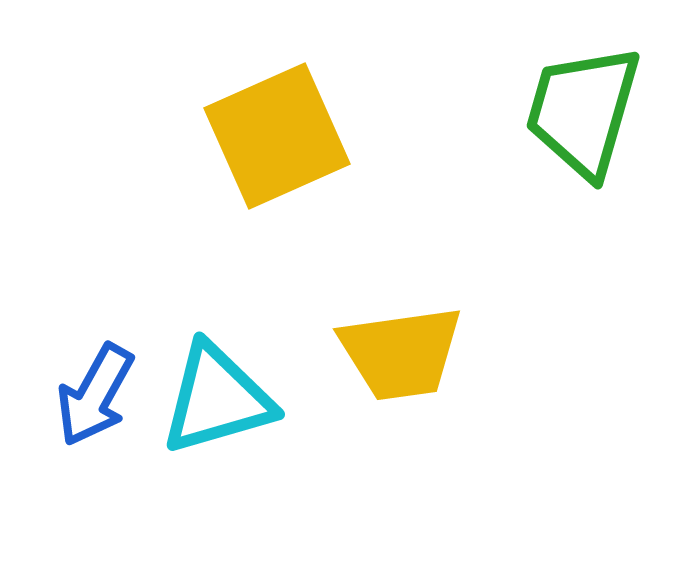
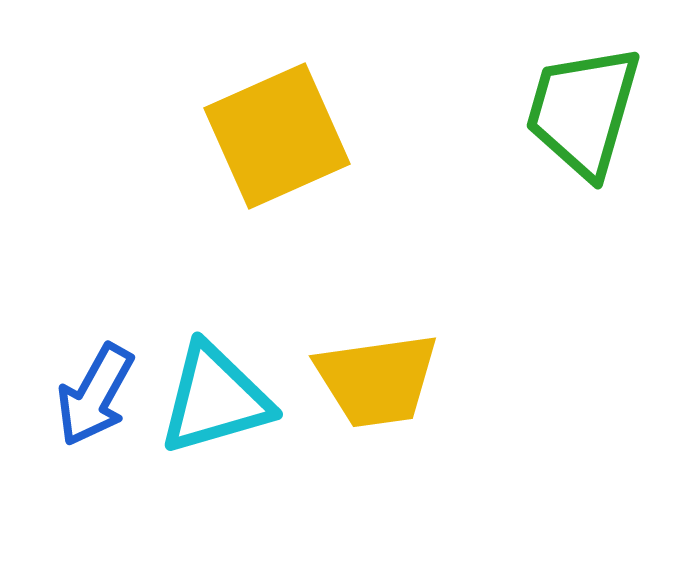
yellow trapezoid: moved 24 px left, 27 px down
cyan triangle: moved 2 px left
